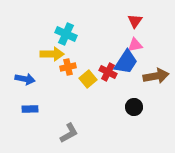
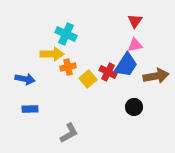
blue trapezoid: moved 3 px down
